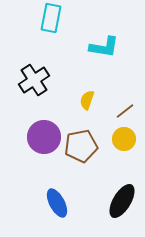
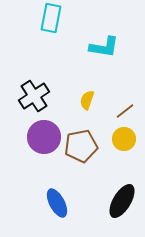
black cross: moved 16 px down
